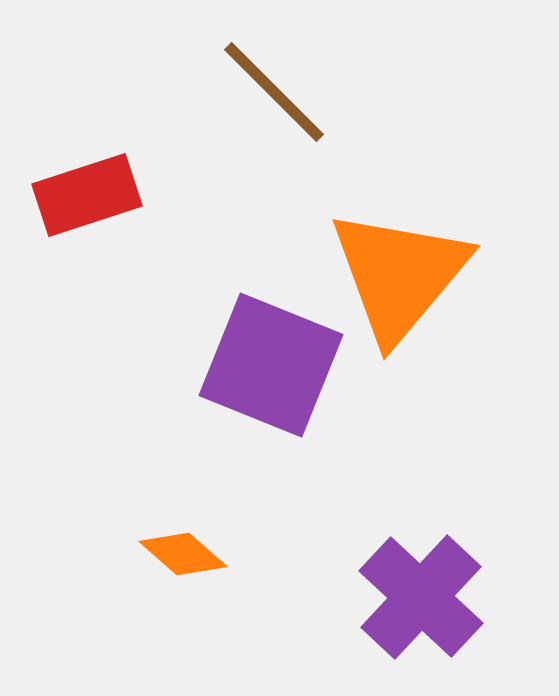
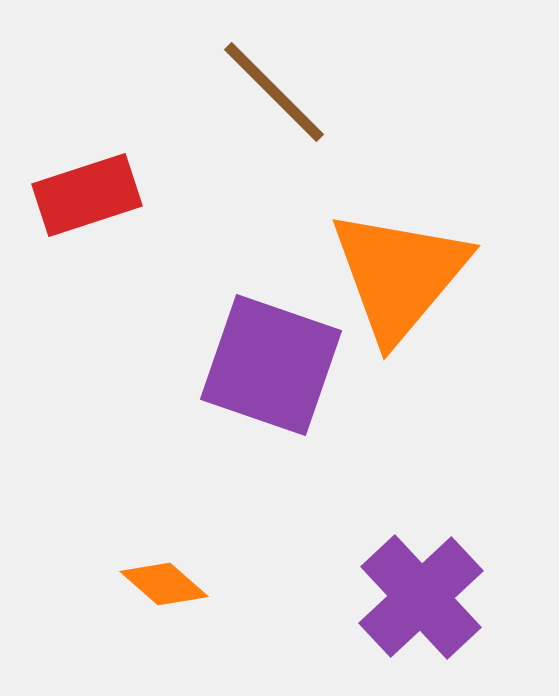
purple square: rotated 3 degrees counterclockwise
orange diamond: moved 19 px left, 30 px down
purple cross: rotated 4 degrees clockwise
